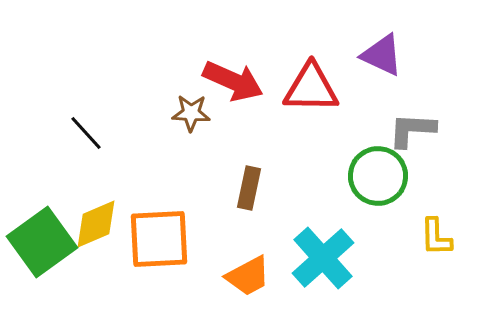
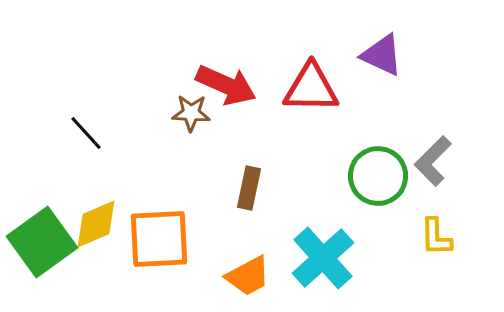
red arrow: moved 7 px left, 4 px down
gray L-shape: moved 21 px right, 31 px down; rotated 48 degrees counterclockwise
